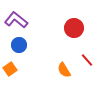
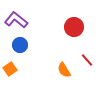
red circle: moved 1 px up
blue circle: moved 1 px right
